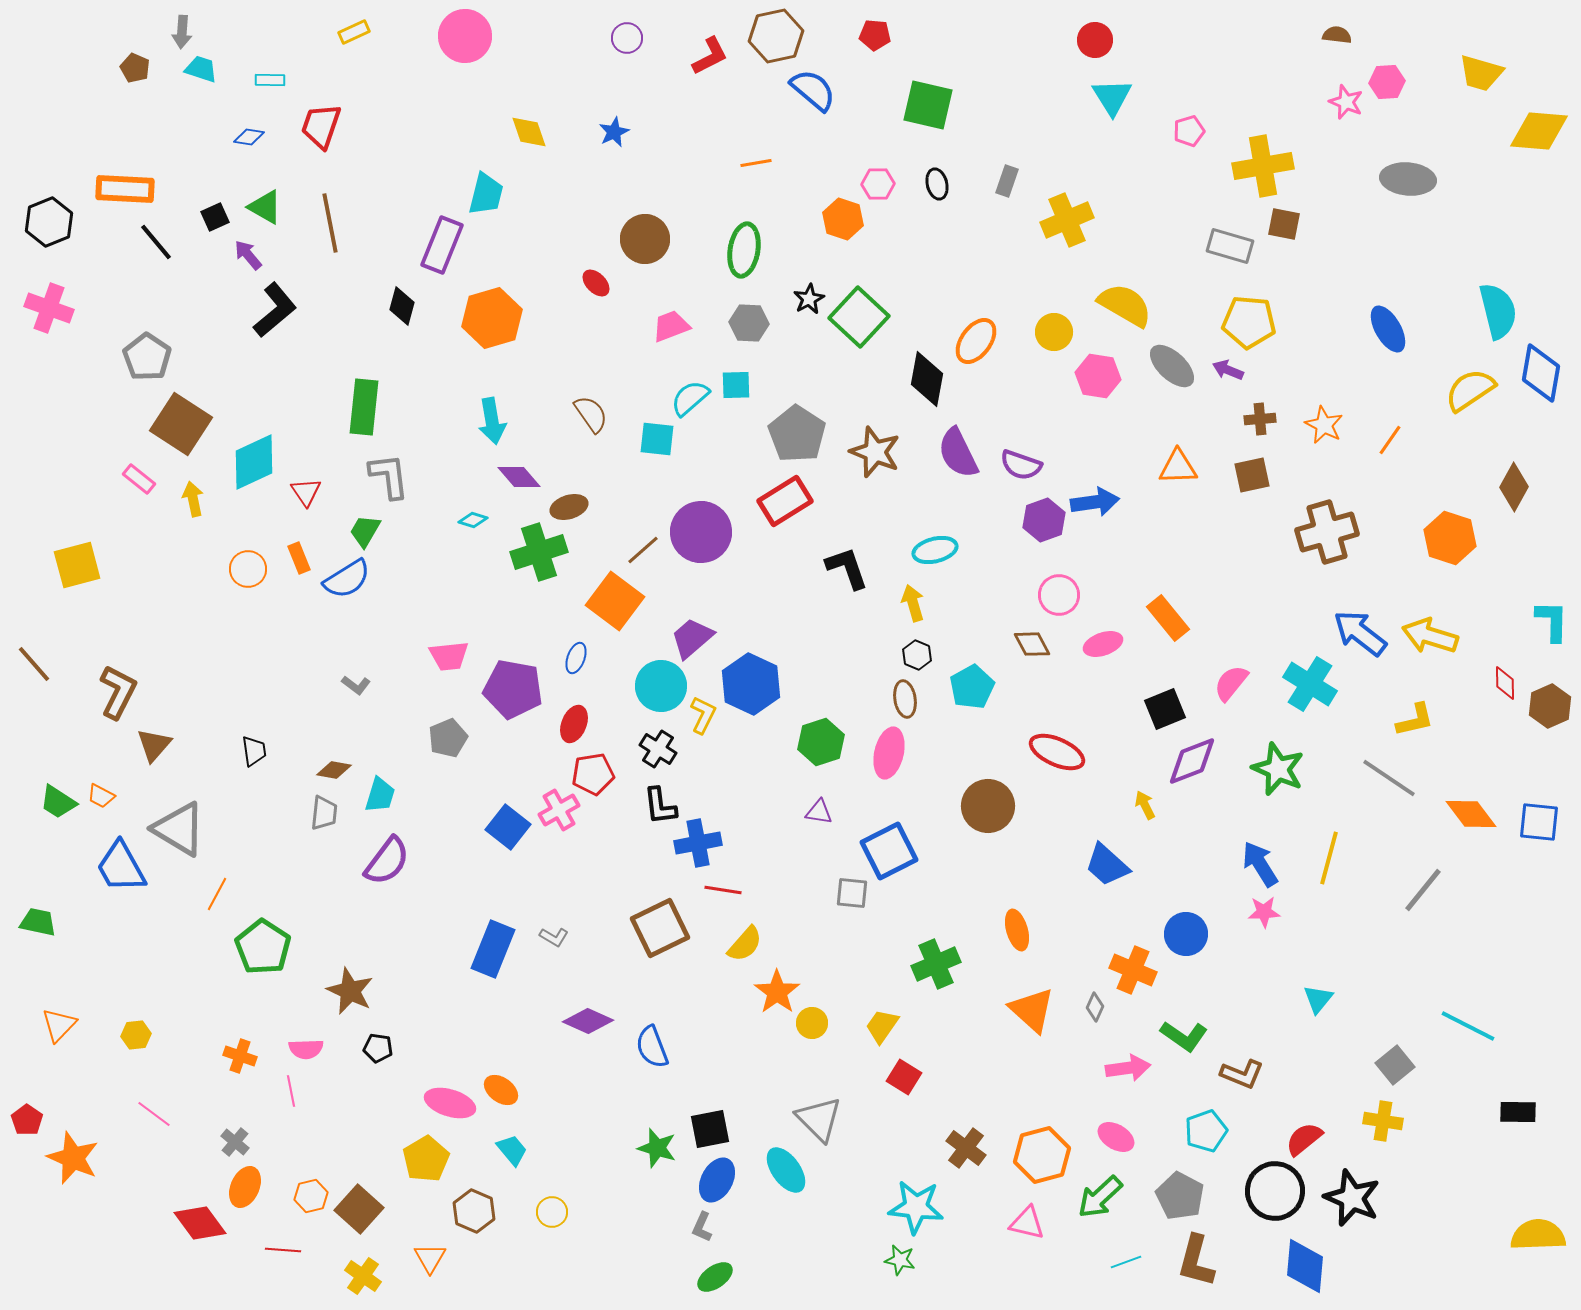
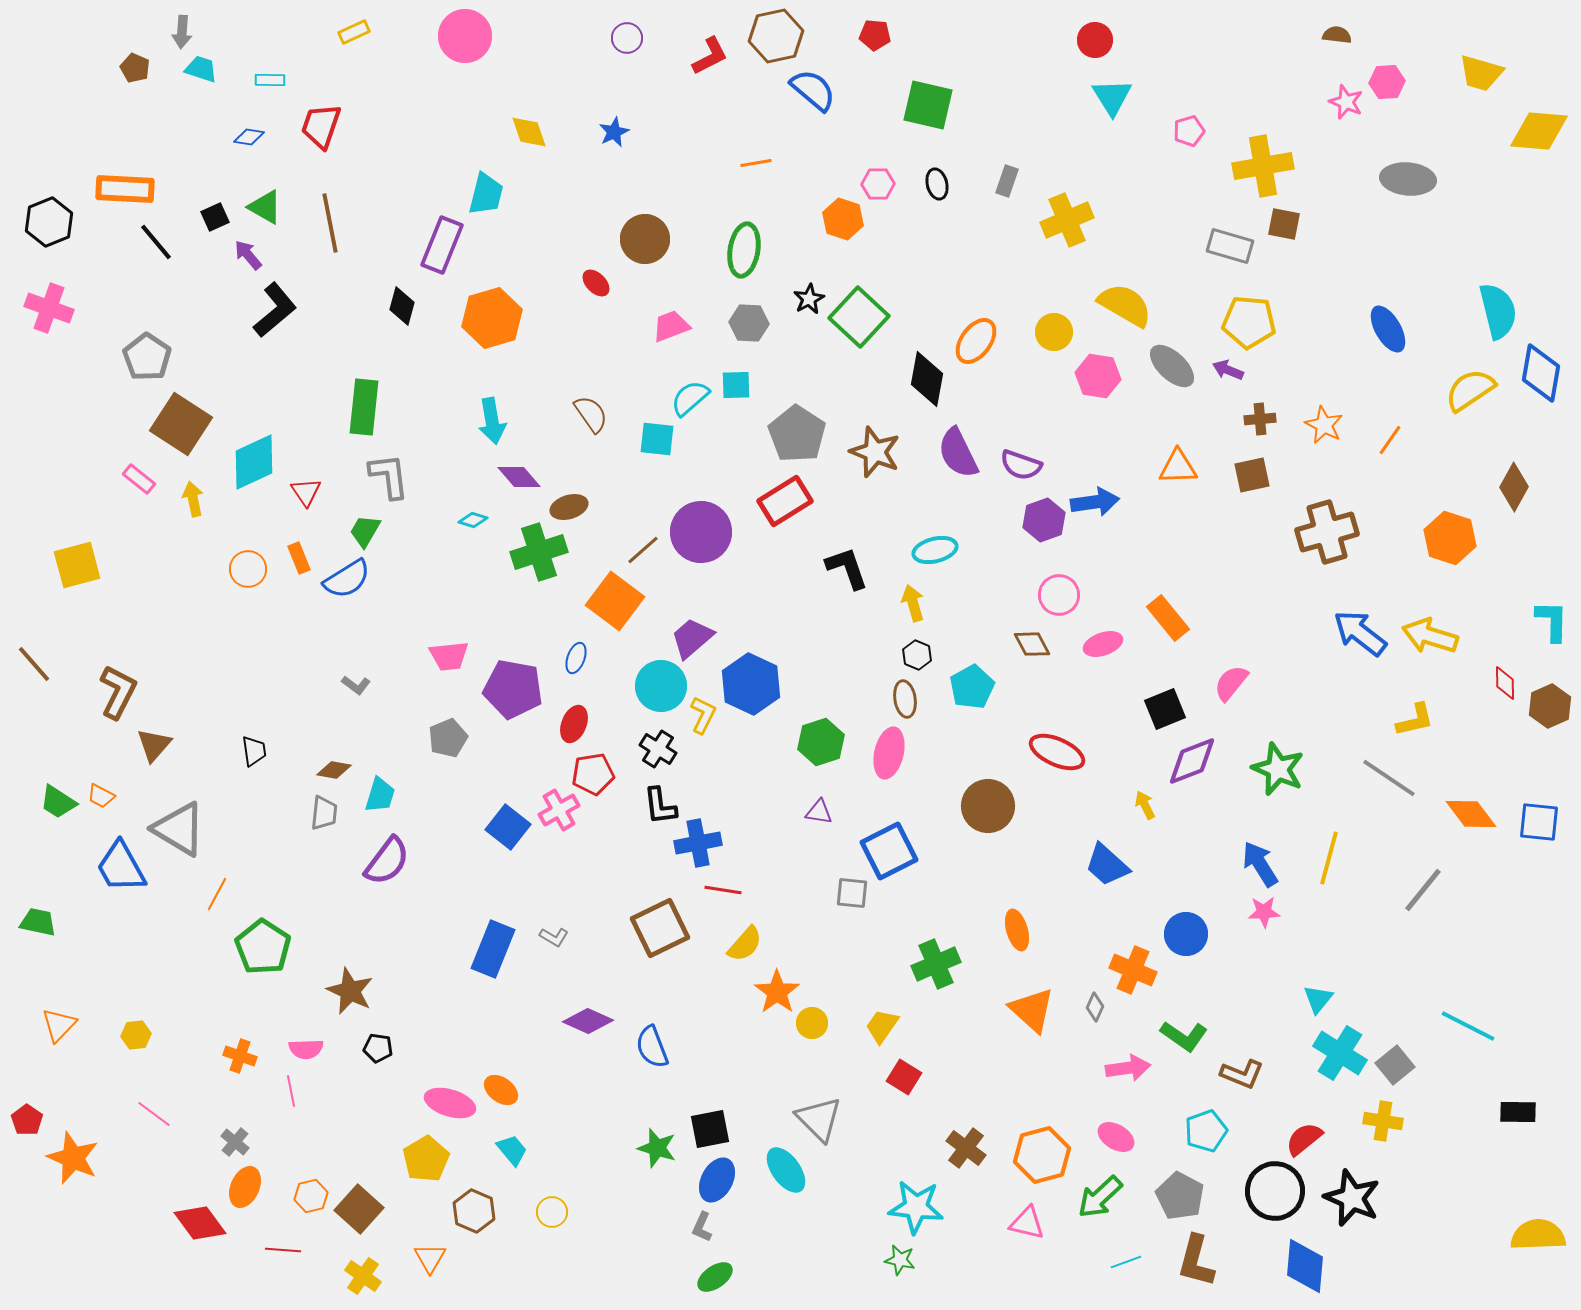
cyan cross at (1310, 684): moved 30 px right, 369 px down
